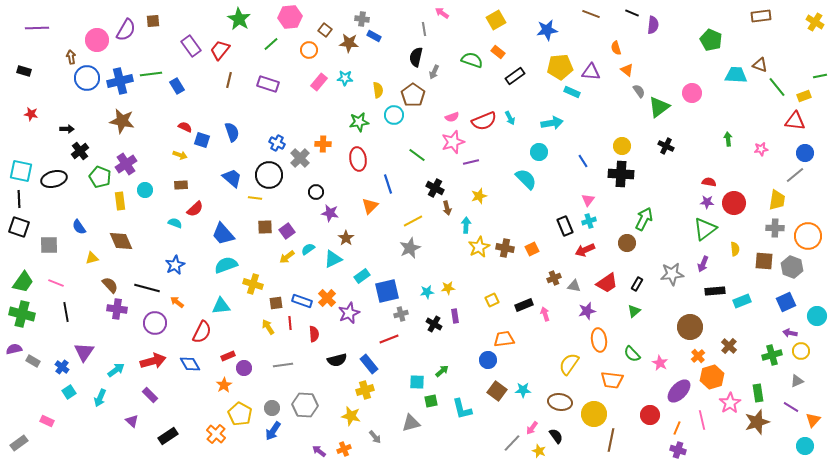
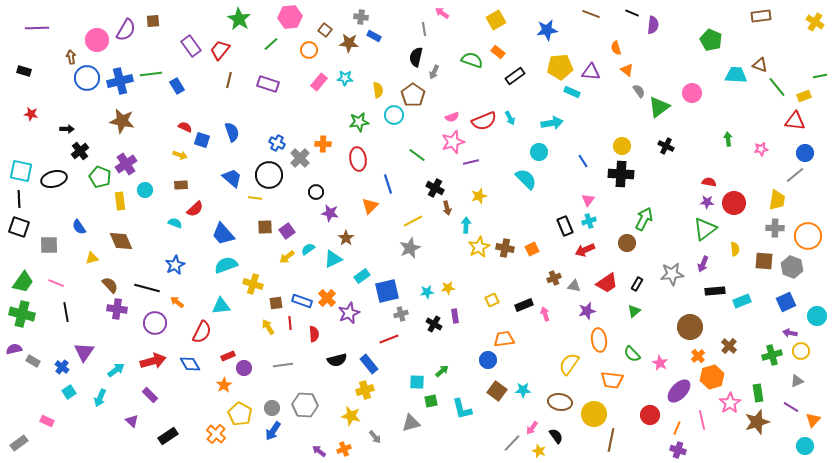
gray cross at (362, 19): moved 1 px left, 2 px up
